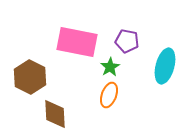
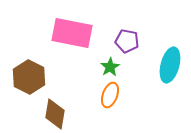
pink rectangle: moved 5 px left, 9 px up
cyan ellipse: moved 5 px right, 1 px up
brown hexagon: moved 1 px left
orange ellipse: moved 1 px right
brown diamond: rotated 12 degrees clockwise
